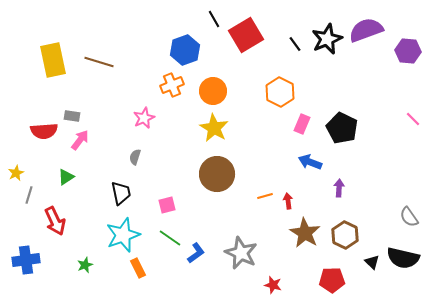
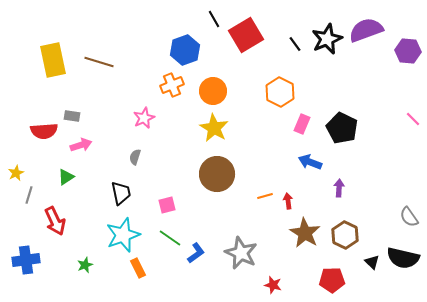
pink arrow at (80, 140): moved 1 px right, 5 px down; rotated 35 degrees clockwise
